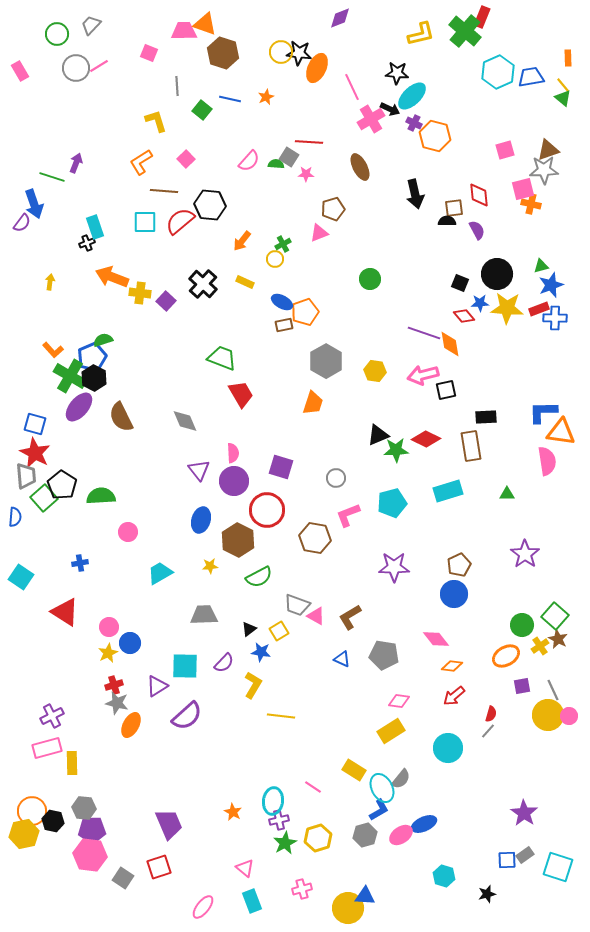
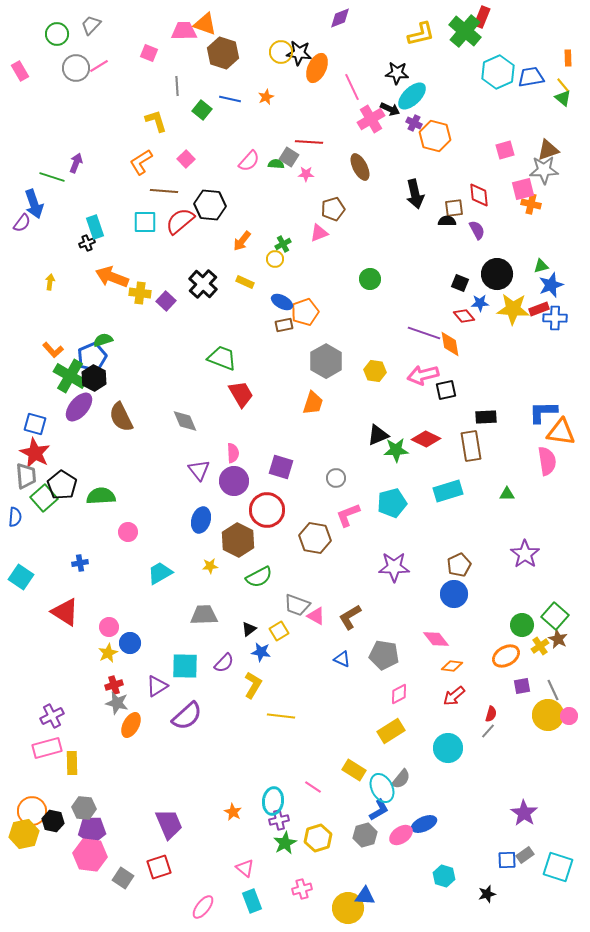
yellow star at (507, 308): moved 6 px right, 1 px down
pink diamond at (399, 701): moved 7 px up; rotated 35 degrees counterclockwise
